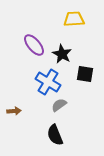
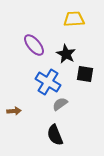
black star: moved 4 px right
gray semicircle: moved 1 px right, 1 px up
